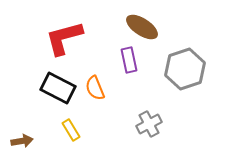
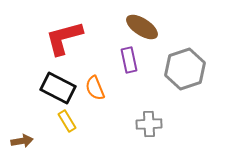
gray cross: rotated 25 degrees clockwise
yellow rectangle: moved 4 px left, 9 px up
